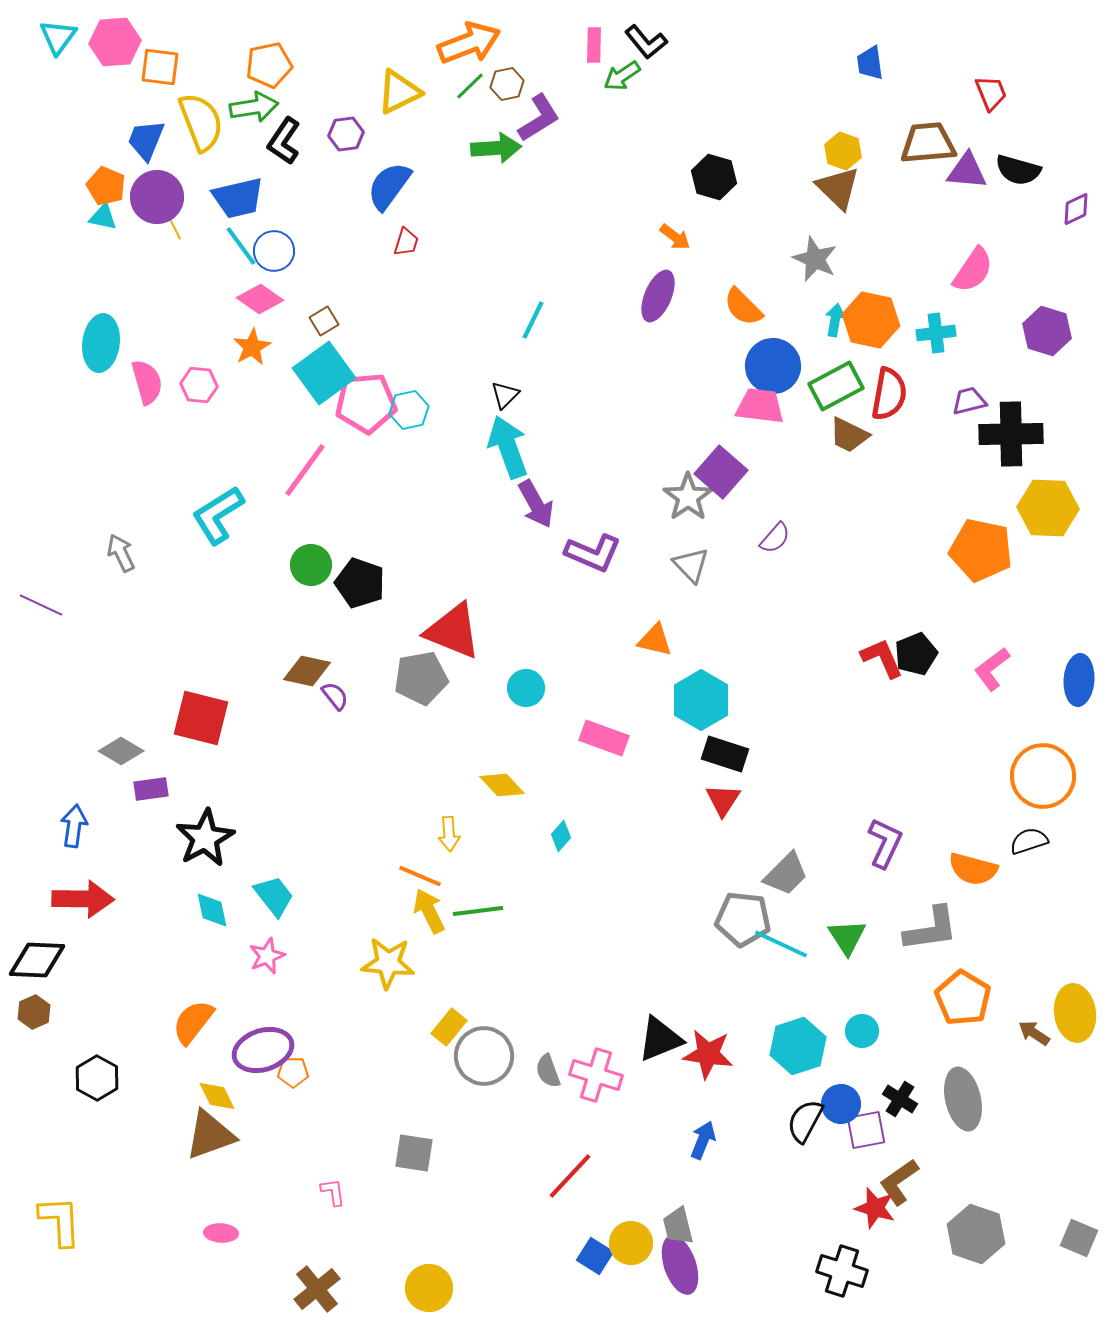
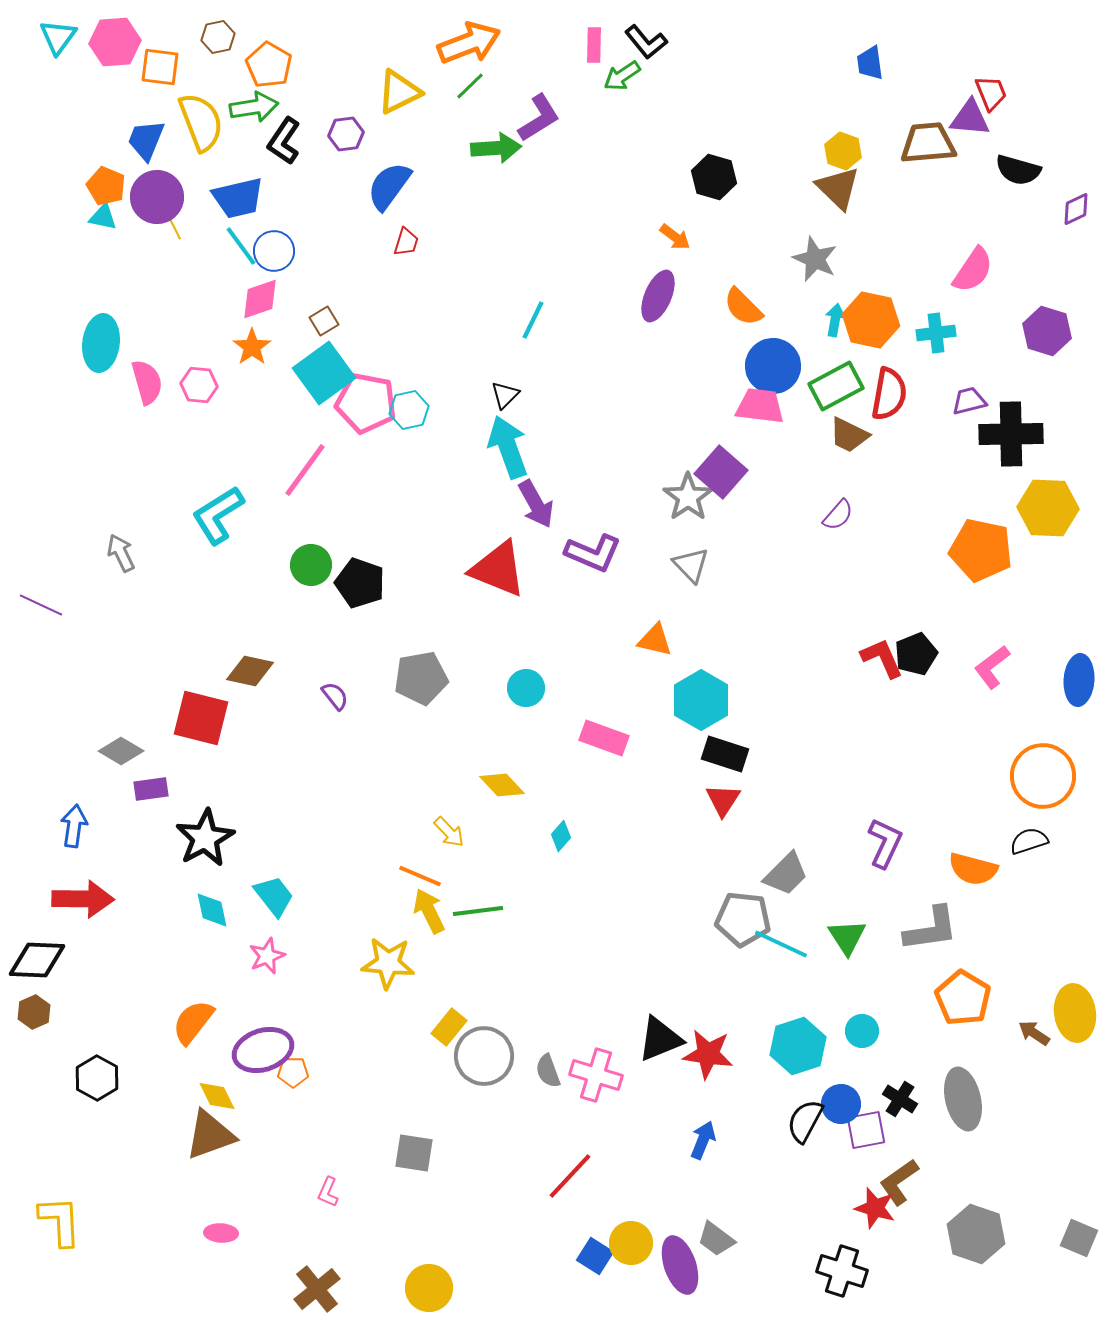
orange pentagon at (269, 65): rotated 30 degrees counterclockwise
brown hexagon at (507, 84): moved 289 px left, 47 px up
purple triangle at (967, 171): moved 3 px right, 53 px up
pink diamond at (260, 299): rotated 54 degrees counterclockwise
orange star at (252, 347): rotated 6 degrees counterclockwise
pink pentagon at (366, 403): rotated 16 degrees clockwise
purple semicircle at (775, 538): moved 63 px right, 23 px up
red triangle at (453, 631): moved 45 px right, 62 px up
pink L-shape at (992, 669): moved 2 px up
brown diamond at (307, 671): moved 57 px left
yellow arrow at (449, 834): moved 2 px up; rotated 40 degrees counterclockwise
pink L-shape at (333, 1192): moved 5 px left; rotated 148 degrees counterclockwise
gray trapezoid at (678, 1226): moved 38 px right, 13 px down; rotated 39 degrees counterclockwise
